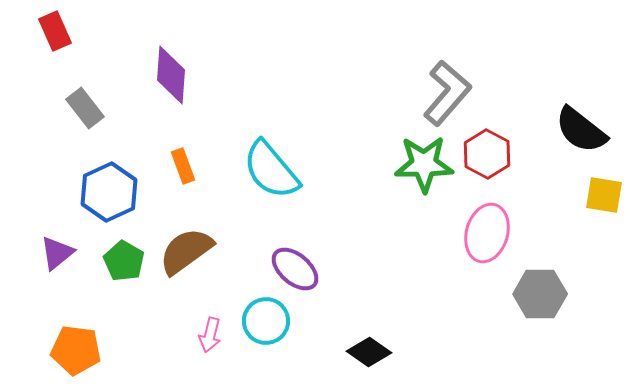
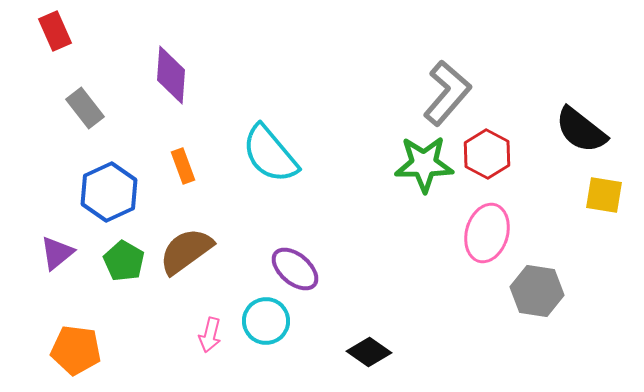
cyan semicircle: moved 1 px left, 16 px up
gray hexagon: moved 3 px left, 3 px up; rotated 9 degrees clockwise
